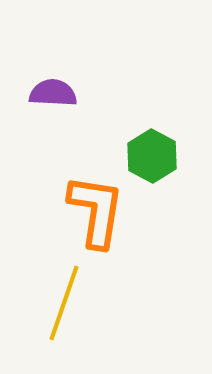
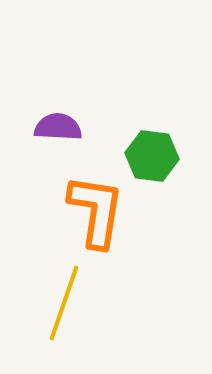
purple semicircle: moved 5 px right, 34 px down
green hexagon: rotated 21 degrees counterclockwise
